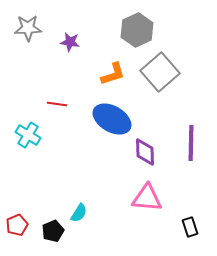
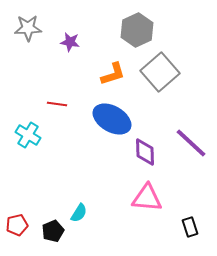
purple line: rotated 48 degrees counterclockwise
red pentagon: rotated 10 degrees clockwise
